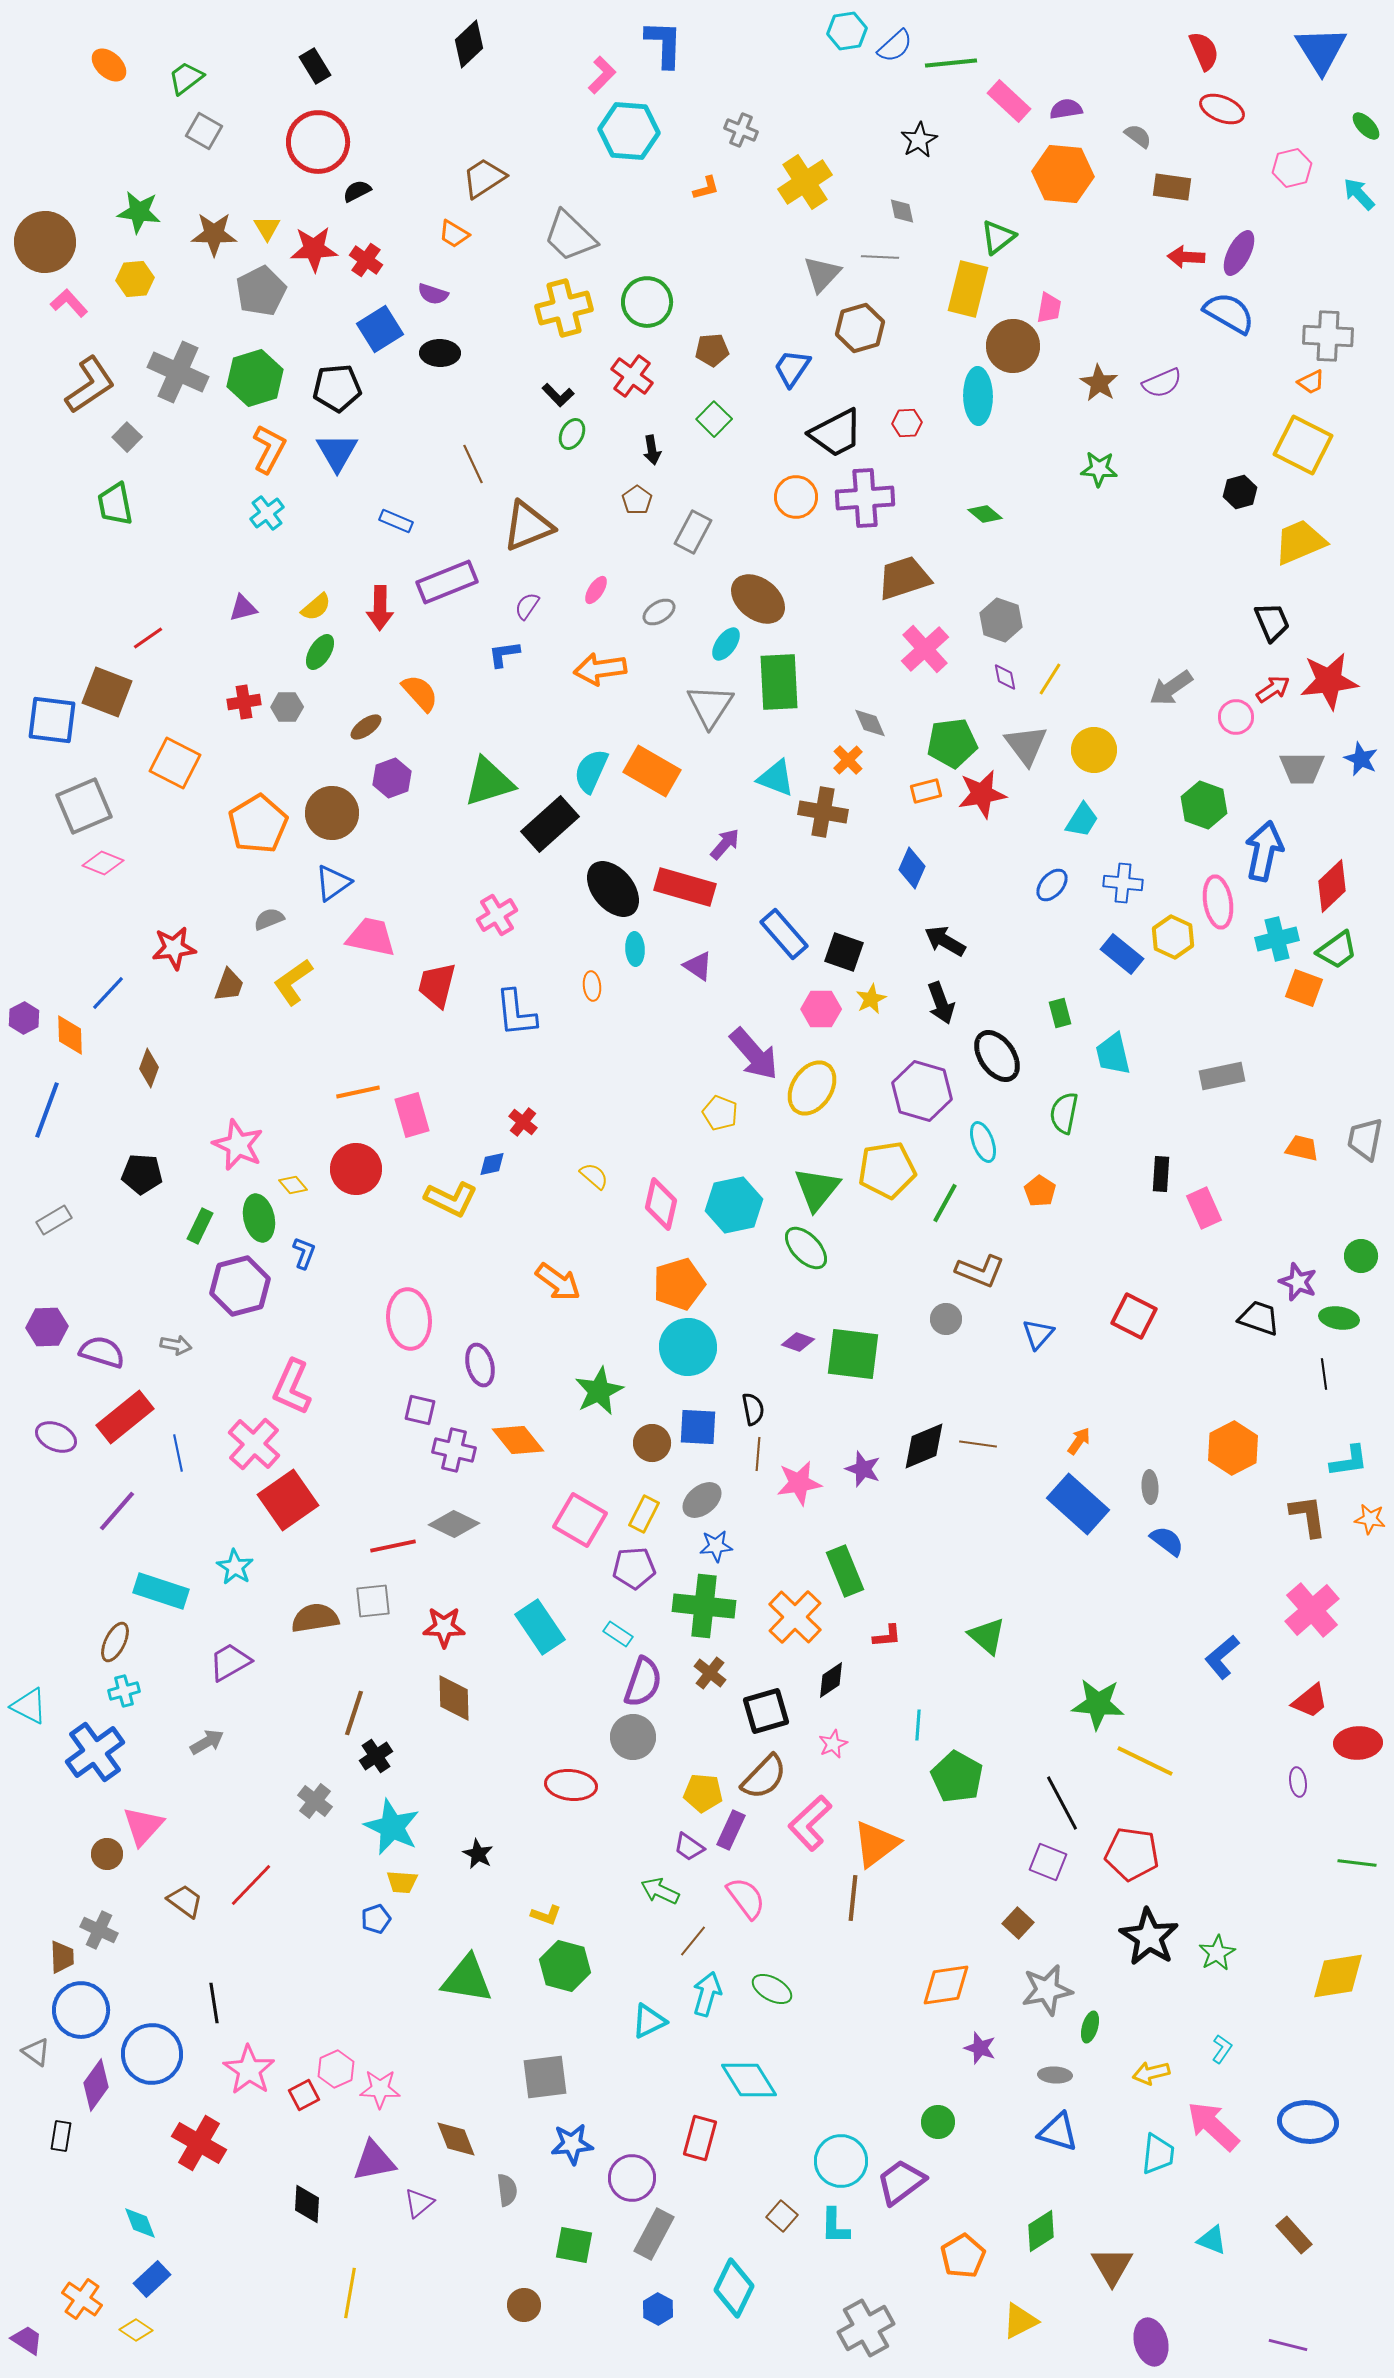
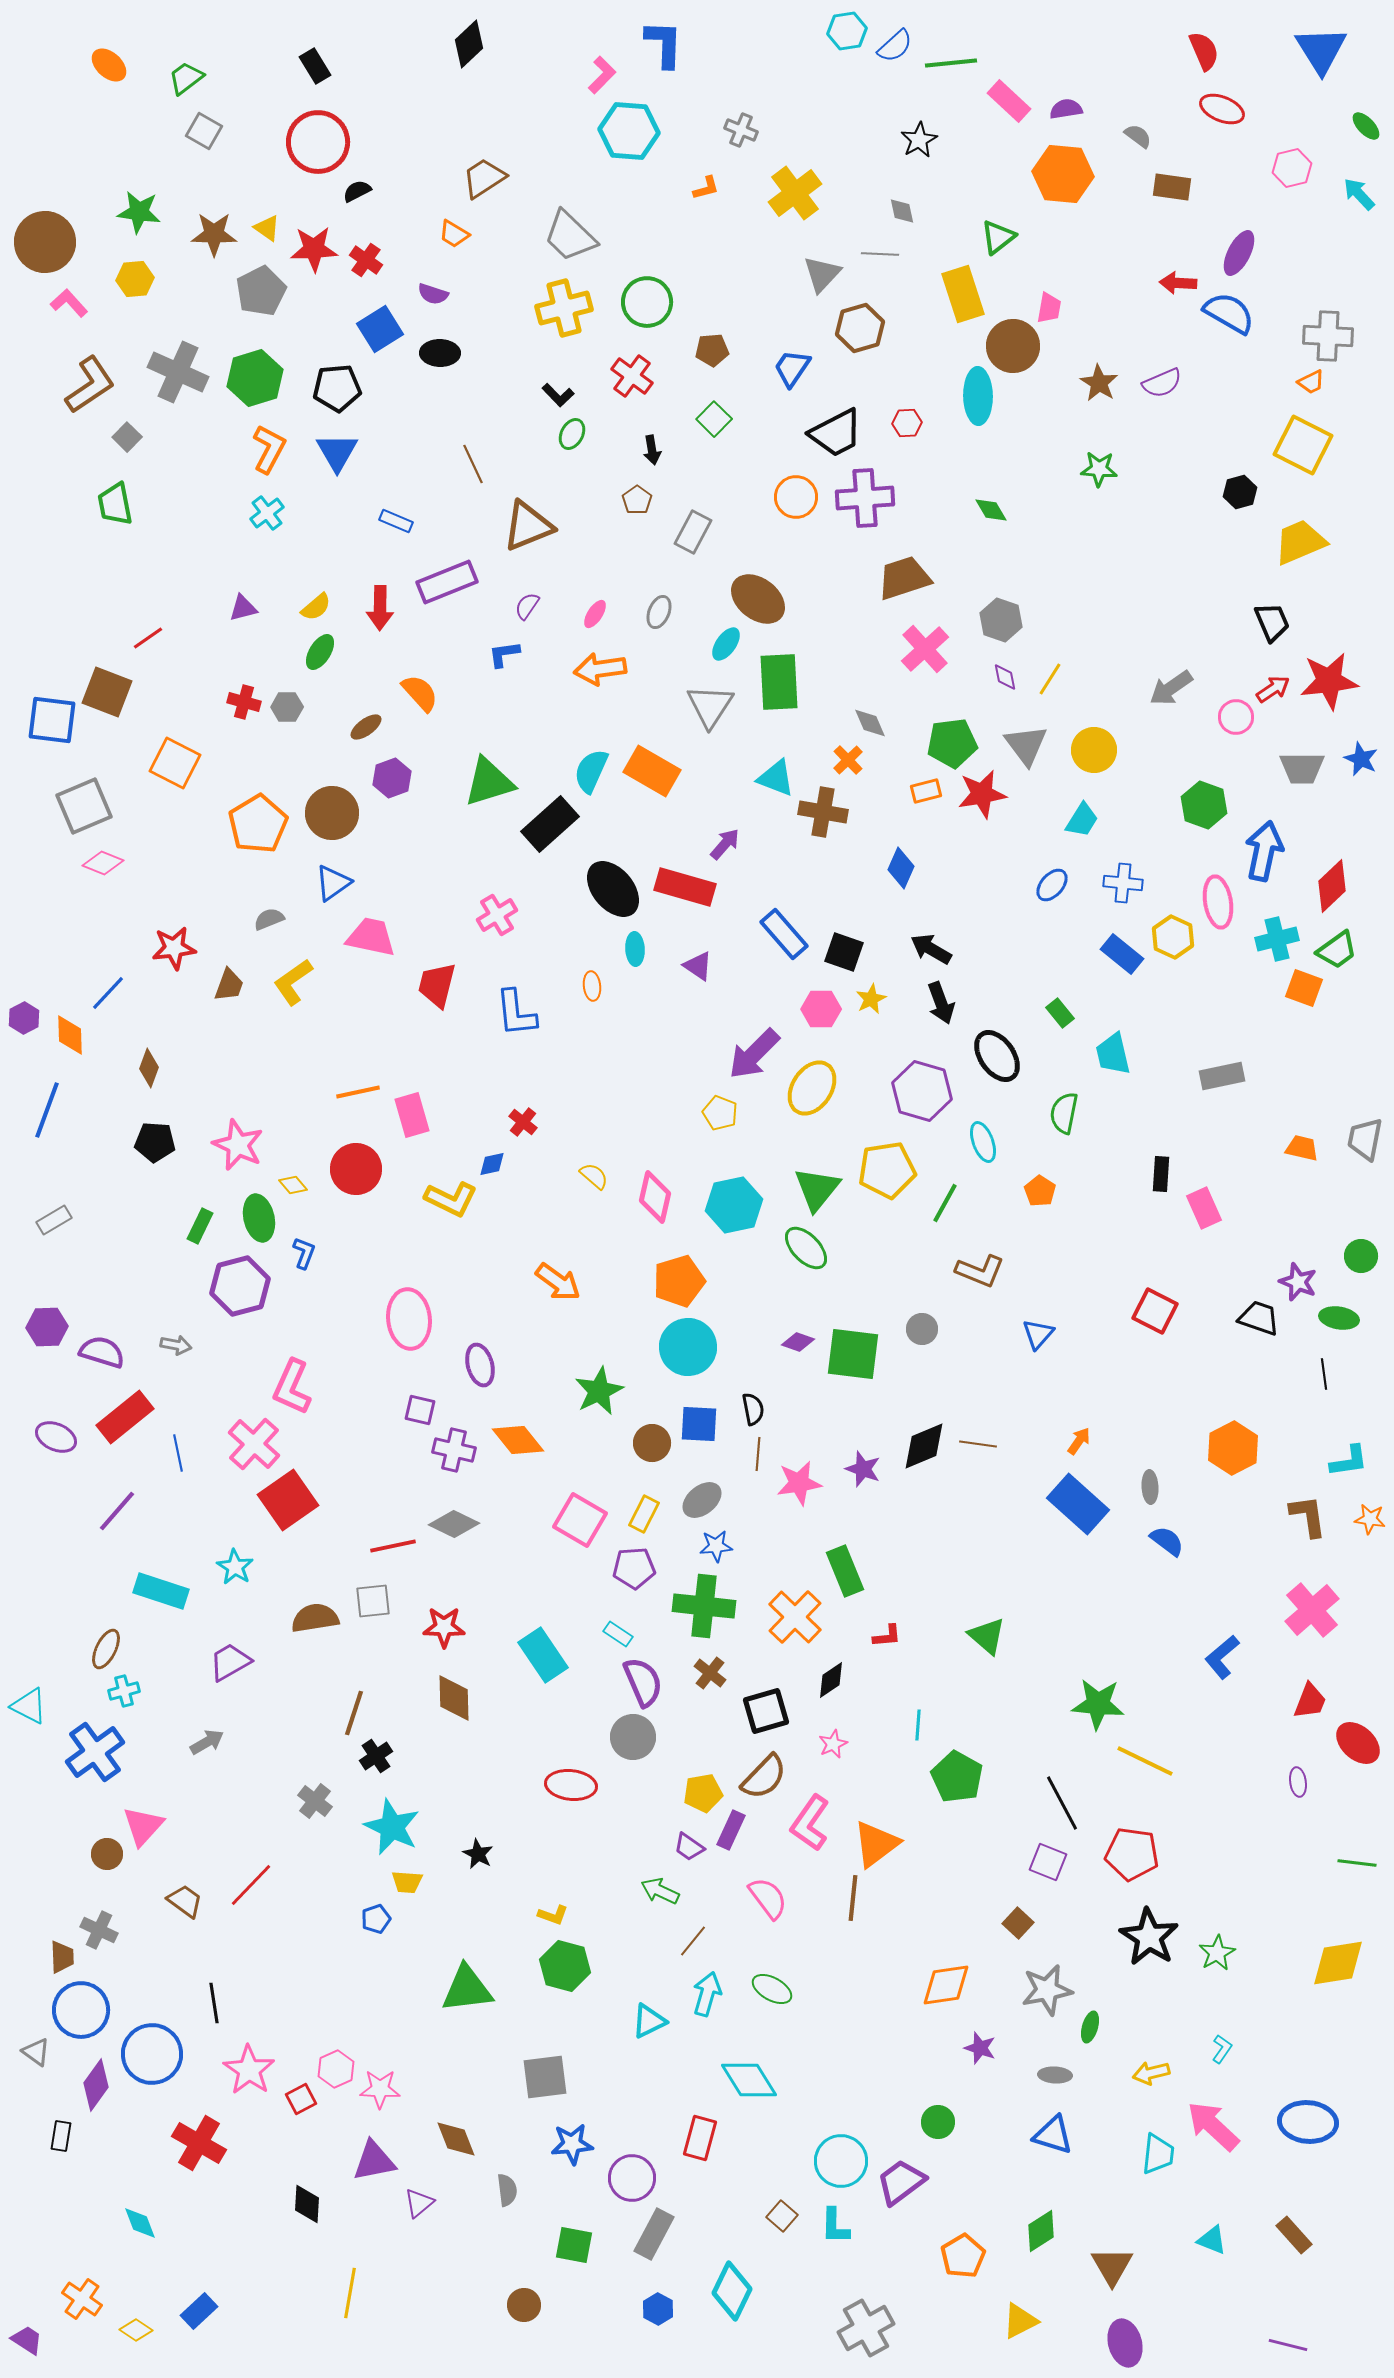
yellow cross at (805, 182): moved 10 px left, 11 px down; rotated 4 degrees counterclockwise
yellow triangle at (267, 228): rotated 24 degrees counterclockwise
gray line at (880, 257): moved 3 px up
red arrow at (1186, 257): moved 8 px left, 26 px down
yellow rectangle at (968, 289): moved 5 px left, 5 px down; rotated 32 degrees counterclockwise
green diamond at (985, 514): moved 6 px right, 4 px up; rotated 20 degrees clockwise
pink ellipse at (596, 590): moved 1 px left, 24 px down
gray ellipse at (659, 612): rotated 36 degrees counterclockwise
red cross at (244, 702): rotated 24 degrees clockwise
blue diamond at (912, 868): moved 11 px left
black arrow at (945, 941): moved 14 px left, 8 px down
green rectangle at (1060, 1013): rotated 24 degrees counterclockwise
purple arrow at (754, 1054): rotated 86 degrees clockwise
black pentagon at (142, 1174): moved 13 px right, 32 px up
pink diamond at (661, 1204): moved 6 px left, 7 px up
orange pentagon at (679, 1284): moved 3 px up
red square at (1134, 1316): moved 21 px right, 5 px up
gray circle at (946, 1319): moved 24 px left, 10 px down
blue square at (698, 1427): moved 1 px right, 3 px up
cyan rectangle at (540, 1627): moved 3 px right, 28 px down
brown ellipse at (115, 1642): moved 9 px left, 7 px down
purple semicircle at (643, 1682): rotated 42 degrees counterclockwise
red trapezoid at (1310, 1701): rotated 30 degrees counterclockwise
red ellipse at (1358, 1743): rotated 45 degrees clockwise
yellow pentagon at (703, 1793): rotated 15 degrees counterclockwise
pink L-shape at (810, 1823): rotated 12 degrees counterclockwise
yellow trapezoid at (402, 1882): moved 5 px right
pink semicircle at (746, 1898): moved 22 px right
yellow L-shape at (546, 1915): moved 7 px right
yellow diamond at (1338, 1976): moved 13 px up
green triangle at (467, 1979): moved 10 px down; rotated 16 degrees counterclockwise
red square at (304, 2095): moved 3 px left, 4 px down
blue triangle at (1058, 2132): moved 5 px left, 3 px down
blue rectangle at (152, 2279): moved 47 px right, 32 px down
cyan diamond at (734, 2288): moved 2 px left, 3 px down
purple ellipse at (1151, 2342): moved 26 px left, 1 px down
